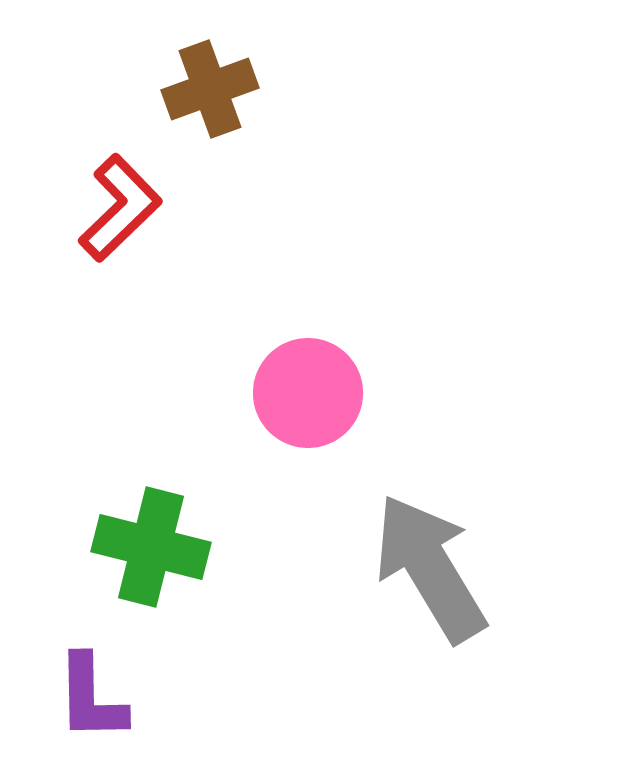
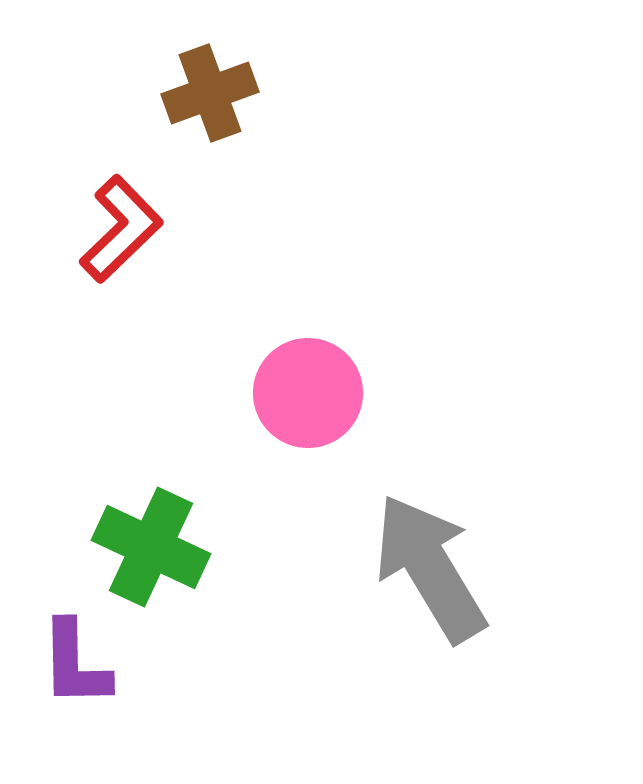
brown cross: moved 4 px down
red L-shape: moved 1 px right, 21 px down
green cross: rotated 11 degrees clockwise
purple L-shape: moved 16 px left, 34 px up
